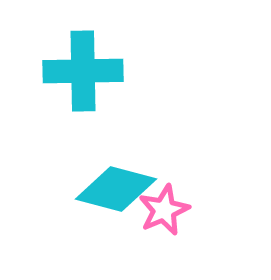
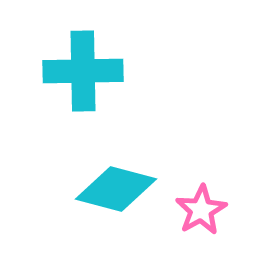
pink star: moved 37 px right; rotated 6 degrees counterclockwise
